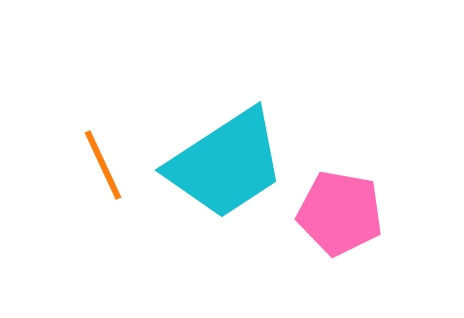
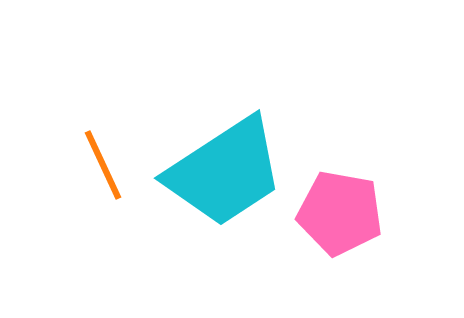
cyan trapezoid: moved 1 px left, 8 px down
